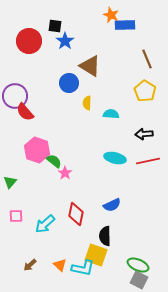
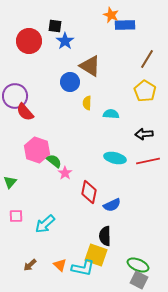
brown line: rotated 54 degrees clockwise
blue circle: moved 1 px right, 1 px up
red diamond: moved 13 px right, 22 px up
